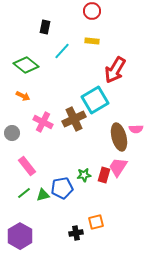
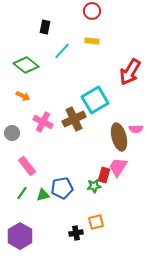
red arrow: moved 15 px right, 2 px down
green star: moved 10 px right, 11 px down
green line: moved 2 px left; rotated 16 degrees counterclockwise
